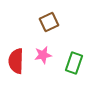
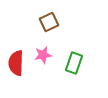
red semicircle: moved 2 px down
